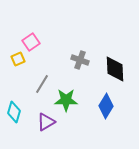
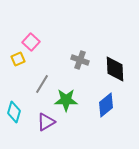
pink square: rotated 12 degrees counterclockwise
blue diamond: moved 1 px up; rotated 20 degrees clockwise
